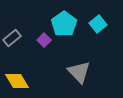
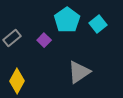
cyan pentagon: moved 3 px right, 4 px up
gray triangle: rotated 40 degrees clockwise
yellow diamond: rotated 60 degrees clockwise
